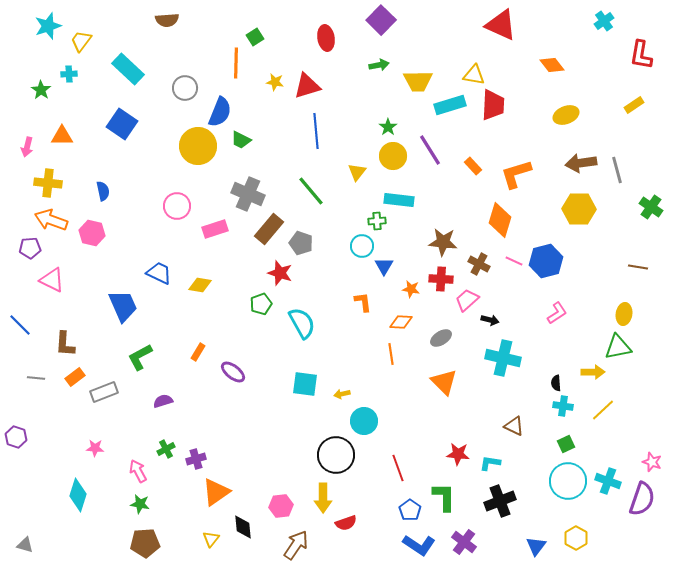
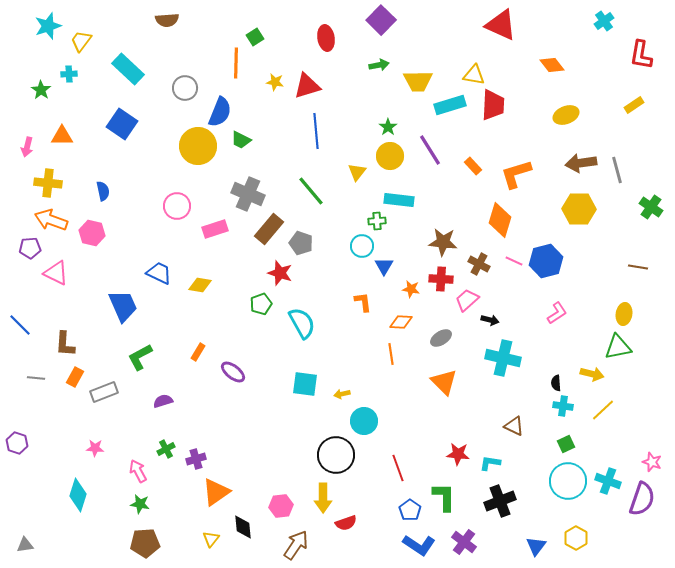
yellow circle at (393, 156): moved 3 px left
pink triangle at (52, 280): moved 4 px right, 7 px up
yellow arrow at (593, 372): moved 1 px left, 2 px down; rotated 15 degrees clockwise
orange rectangle at (75, 377): rotated 24 degrees counterclockwise
purple hexagon at (16, 437): moved 1 px right, 6 px down
gray triangle at (25, 545): rotated 24 degrees counterclockwise
